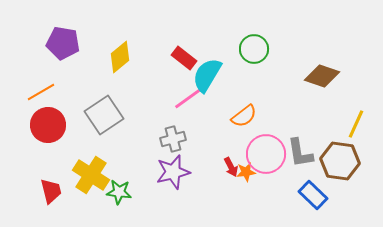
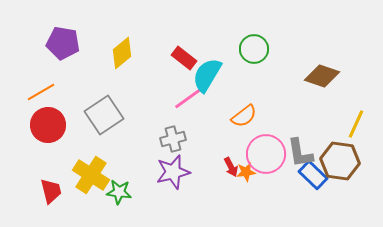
yellow diamond: moved 2 px right, 4 px up
blue rectangle: moved 20 px up
